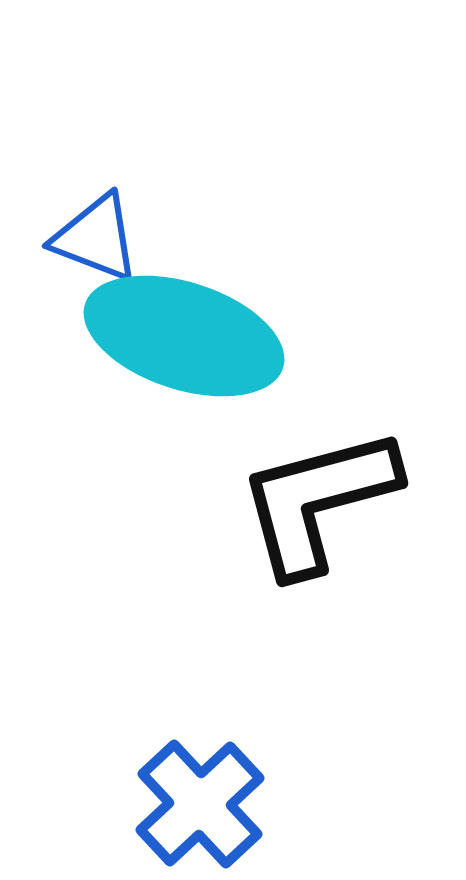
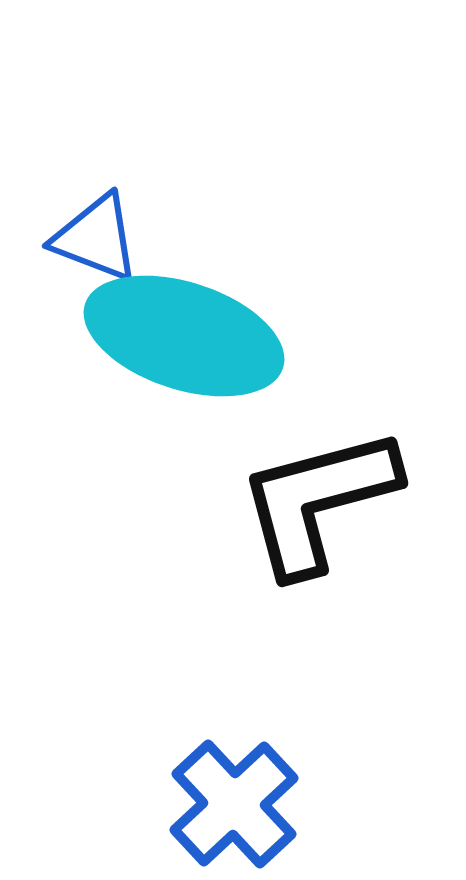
blue cross: moved 34 px right
